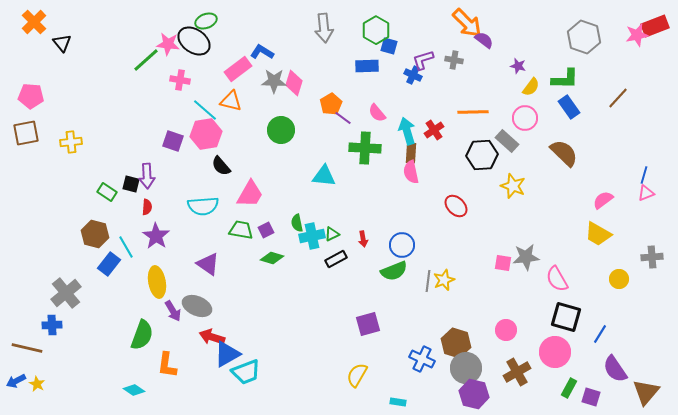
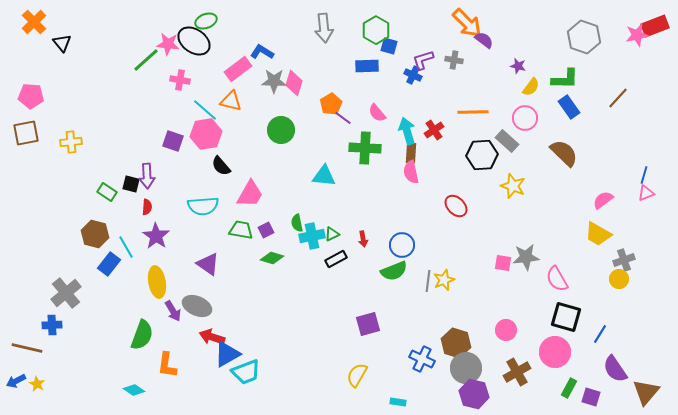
gray cross at (652, 257): moved 28 px left, 3 px down; rotated 15 degrees counterclockwise
